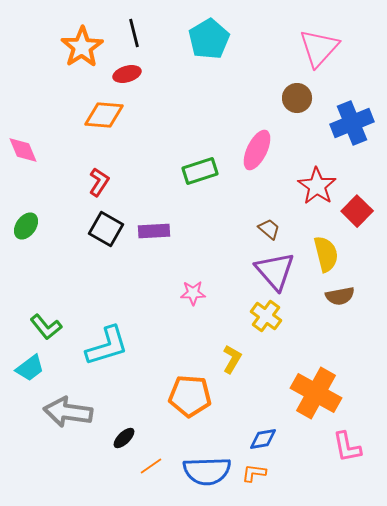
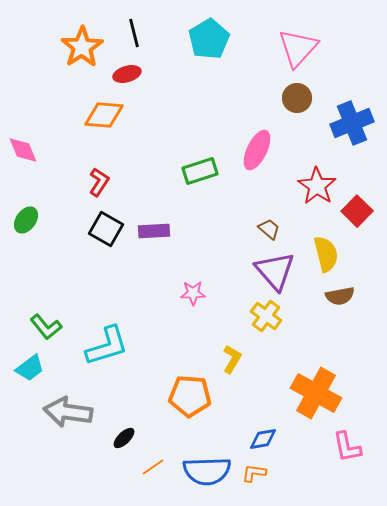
pink triangle: moved 21 px left
green ellipse: moved 6 px up
orange line: moved 2 px right, 1 px down
